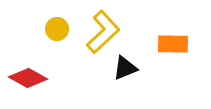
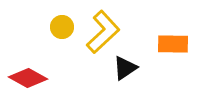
yellow circle: moved 5 px right, 2 px up
black triangle: rotated 12 degrees counterclockwise
